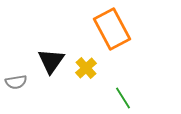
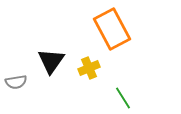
yellow cross: moved 3 px right; rotated 20 degrees clockwise
